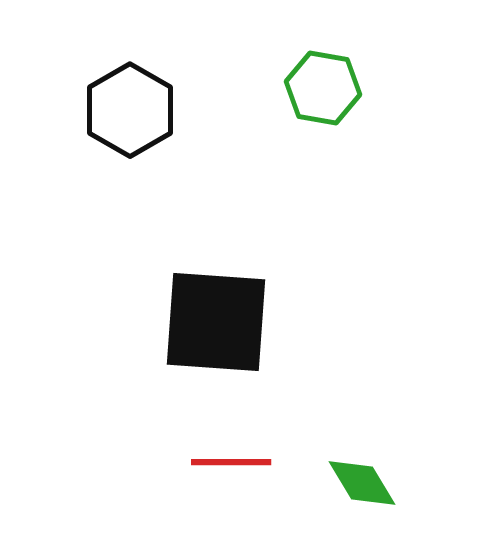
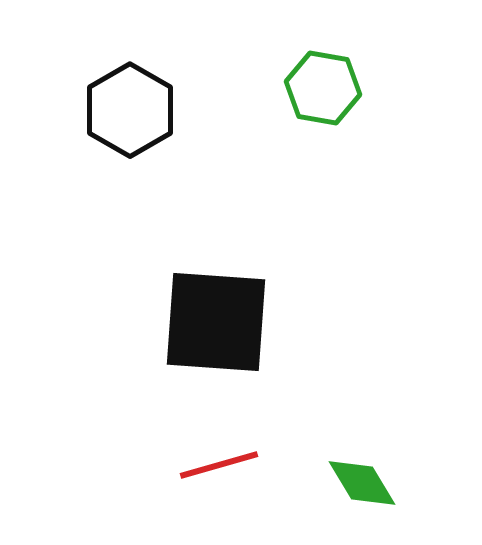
red line: moved 12 px left, 3 px down; rotated 16 degrees counterclockwise
